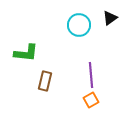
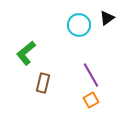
black triangle: moved 3 px left
green L-shape: rotated 135 degrees clockwise
purple line: rotated 25 degrees counterclockwise
brown rectangle: moved 2 px left, 2 px down
